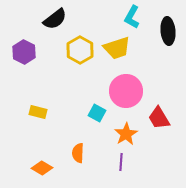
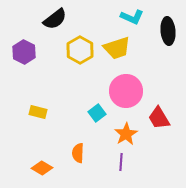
cyan L-shape: rotated 95 degrees counterclockwise
cyan square: rotated 24 degrees clockwise
